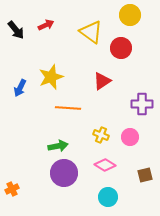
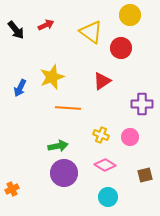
yellow star: moved 1 px right
